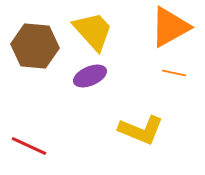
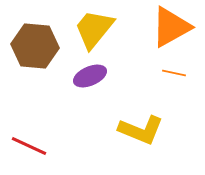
orange triangle: moved 1 px right
yellow trapezoid: moved 1 px right, 2 px up; rotated 99 degrees counterclockwise
